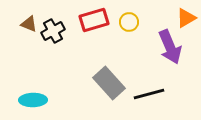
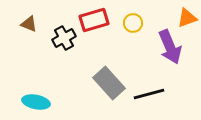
orange triangle: moved 1 px right; rotated 10 degrees clockwise
yellow circle: moved 4 px right, 1 px down
black cross: moved 11 px right, 7 px down
cyan ellipse: moved 3 px right, 2 px down; rotated 12 degrees clockwise
